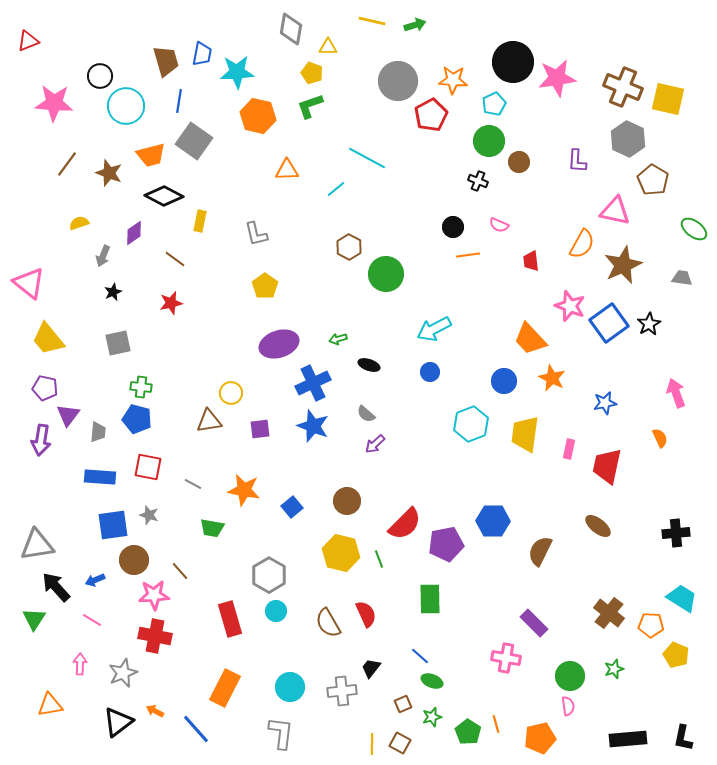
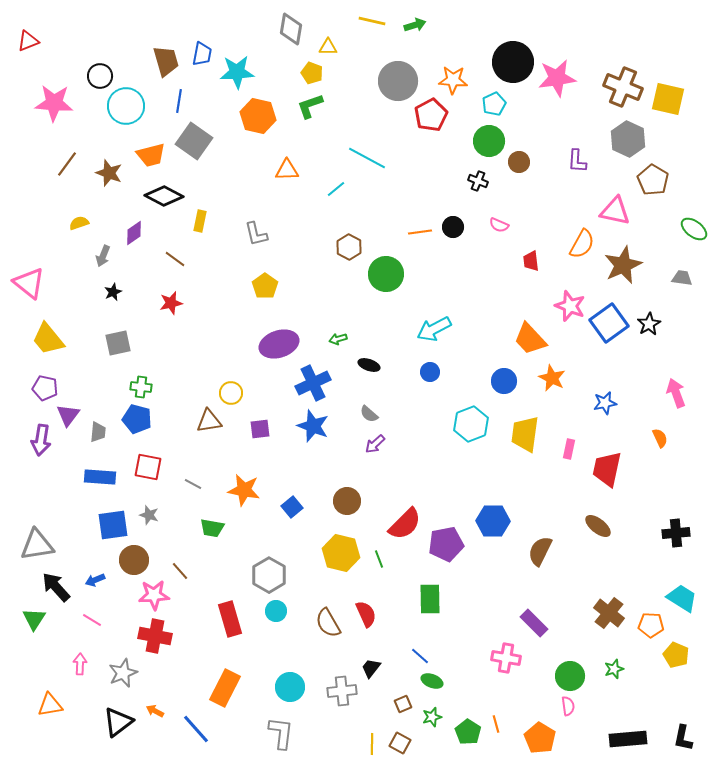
orange line at (468, 255): moved 48 px left, 23 px up
gray semicircle at (366, 414): moved 3 px right
red trapezoid at (607, 466): moved 3 px down
orange pentagon at (540, 738): rotated 28 degrees counterclockwise
